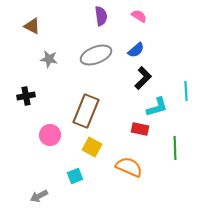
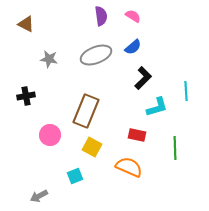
pink semicircle: moved 6 px left
brown triangle: moved 6 px left, 2 px up
blue semicircle: moved 3 px left, 3 px up
red rectangle: moved 3 px left, 6 px down
